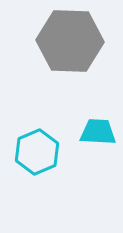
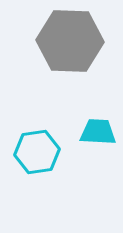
cyan hexagon: rotated 15 degrees clockwise
